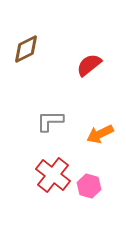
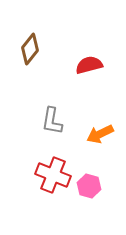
brown diamond: moved 4 px right; rotated 24 degrees counterclockwise
red semicircle: rotated 24 degrees clockwise
gray L-shape: moved 2 px right; rotated 80 degrees counterclockwise
red cross: rotated 16 degrees counterclockwise
